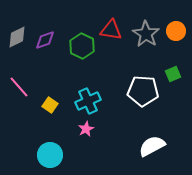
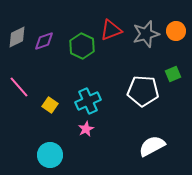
red triangle: rotated 30 degrees counterclockwise
gray star: rotated 24 degrees clockwise
purple diamond: moved 1 px left, 1 px down
